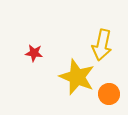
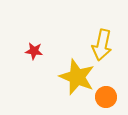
red star: moved 2 px up
orange circle: moved 3 px left, 3 px down
